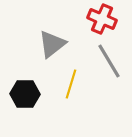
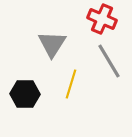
gray triangle: rotated 20 degrees counterclockwise
